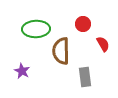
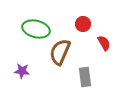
green ellipse: rotated 16 degrees clockwise
red semicircle: moved 1 px right, 1 px up
brown semicircle: moved 1 px left, 1 px down; rotated 24 degrees clockwise
purple star: rotated 21 degrees counterclockwise
